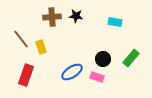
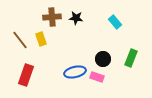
black star: moved 2 px down
cyan rectangle: rotated 40 degrees clockwise
brown line: moved 1 px left, 1 px down
yellow rectangle: moved 8 px up
green rectangle: rotated 18 degrees counterclockwise
blue ellipse: moved 3 px right; rotated 20 degrees clockwise
